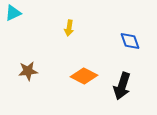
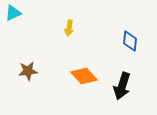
blue diamond: rotated 25 degrees clockwise
orange diamond: rotated 20 degrees clockwise
